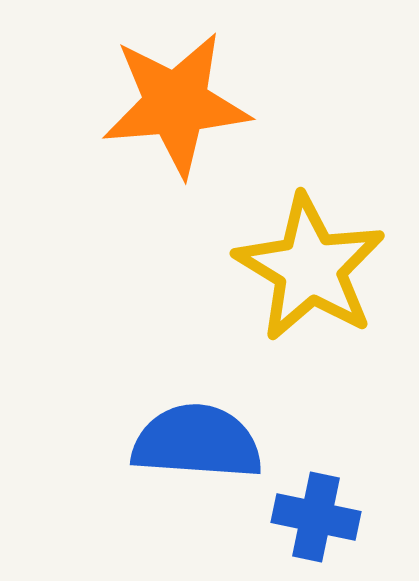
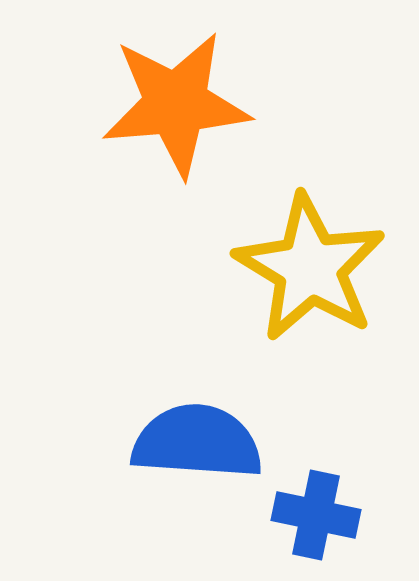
blue cross: moved 2 px up
